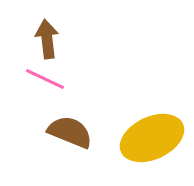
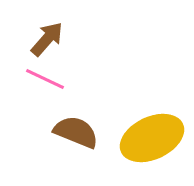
brown arrow: rotated 48 degrees clockwise
brown semicircle: moved 6 px right
